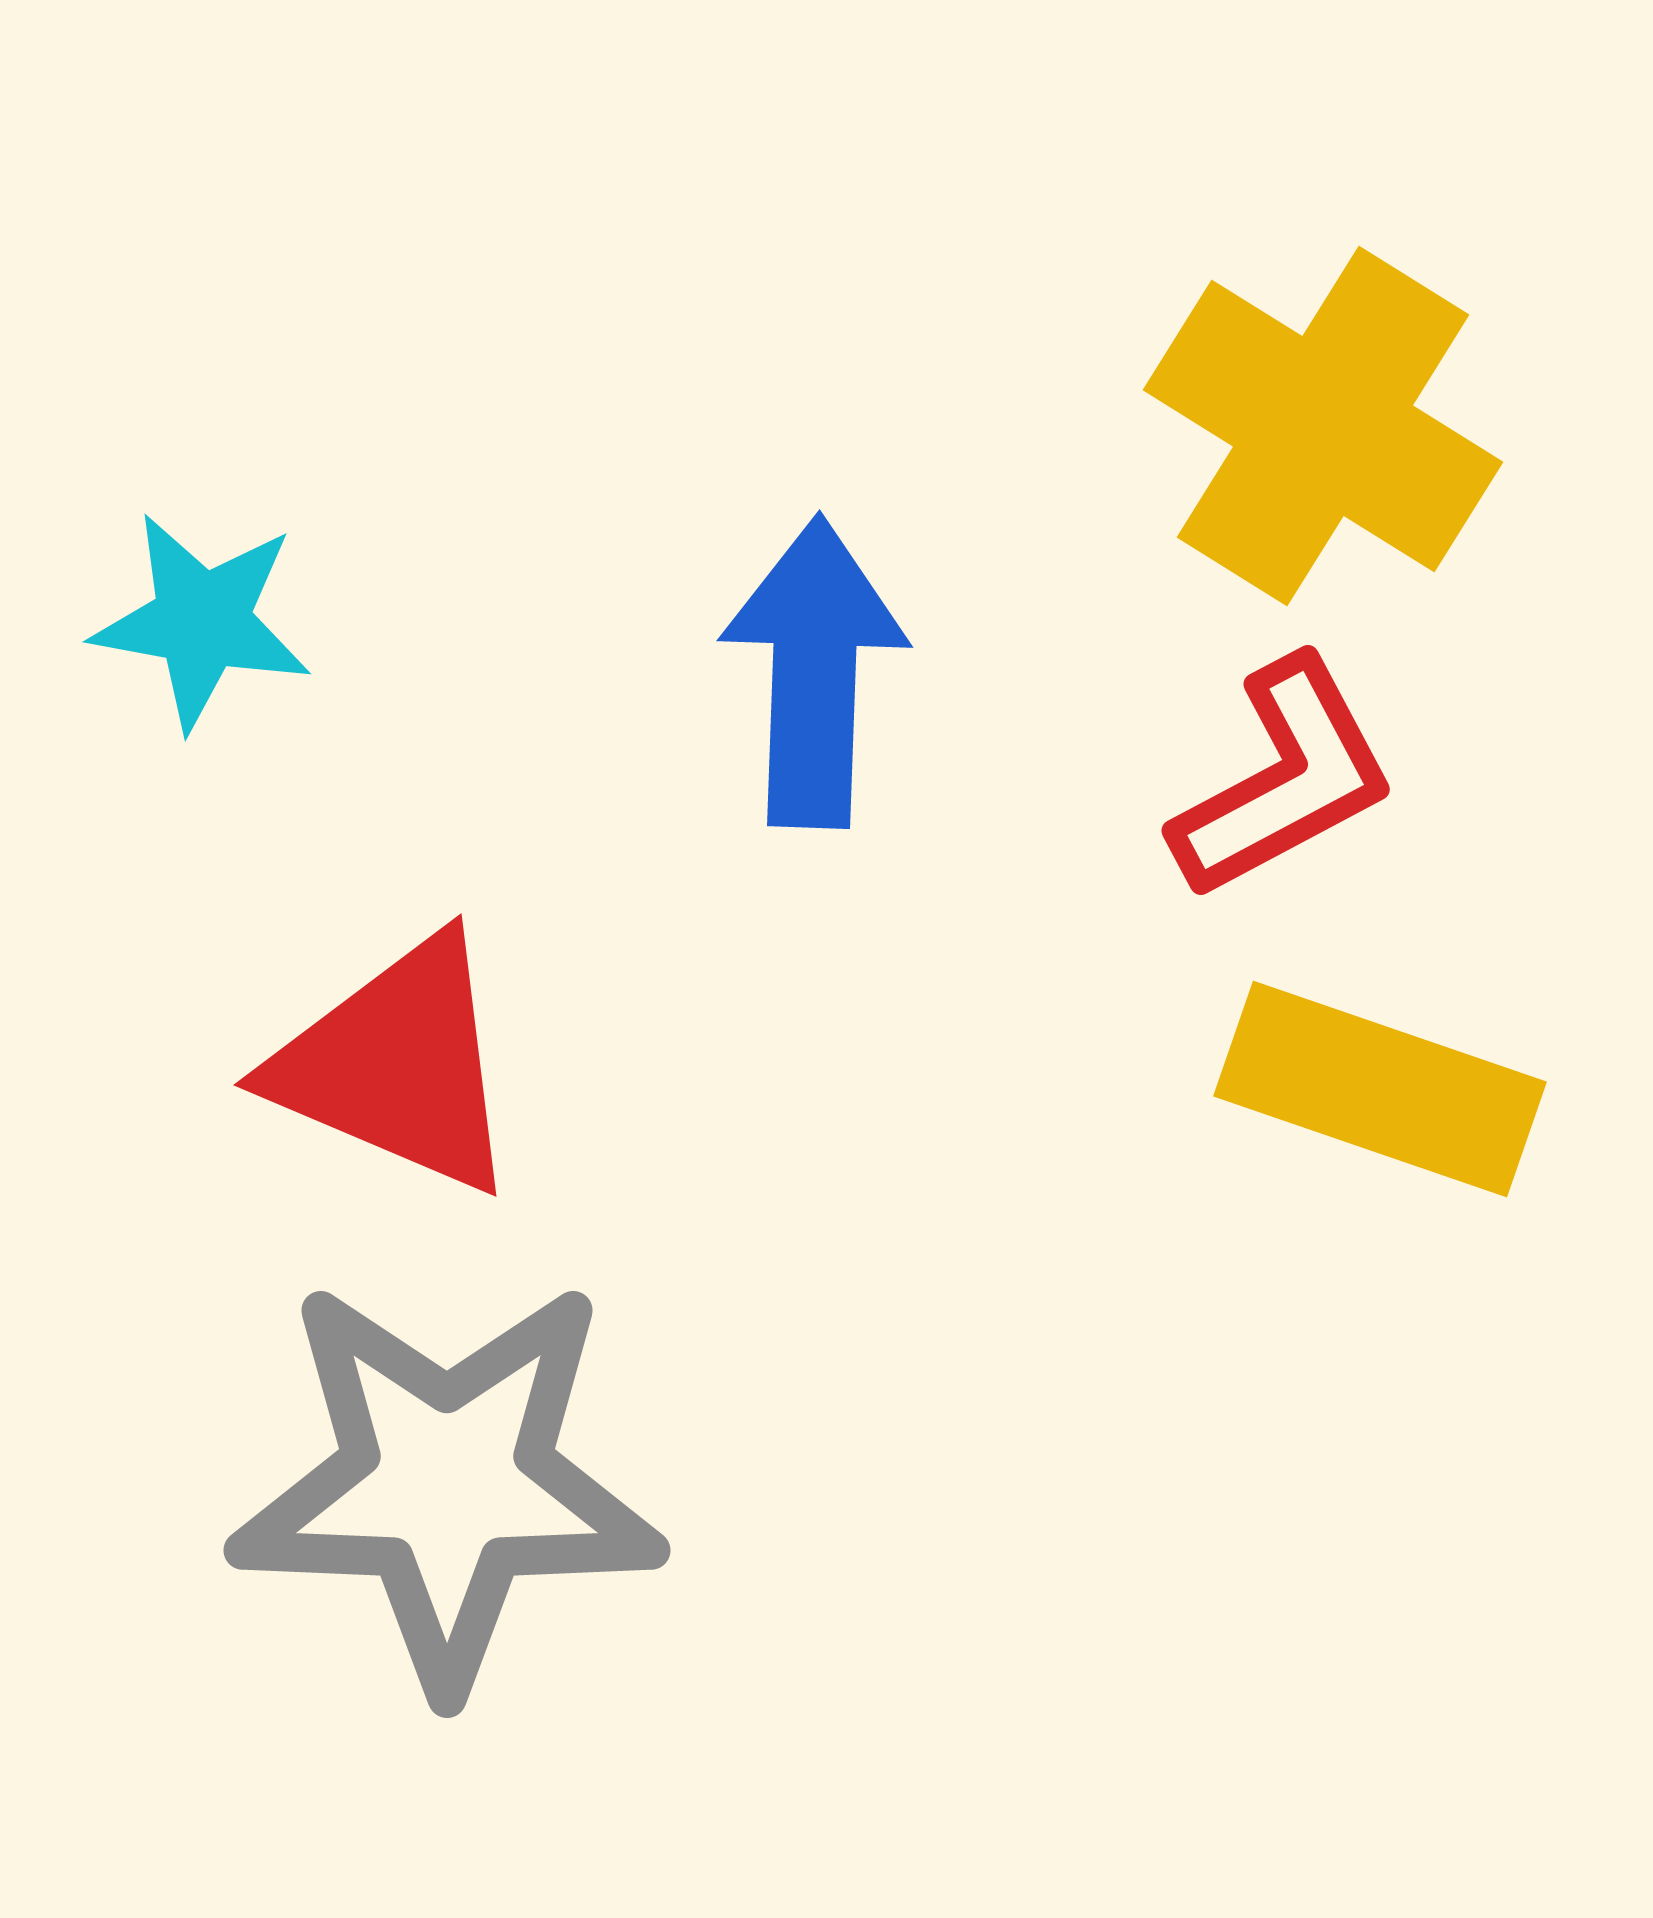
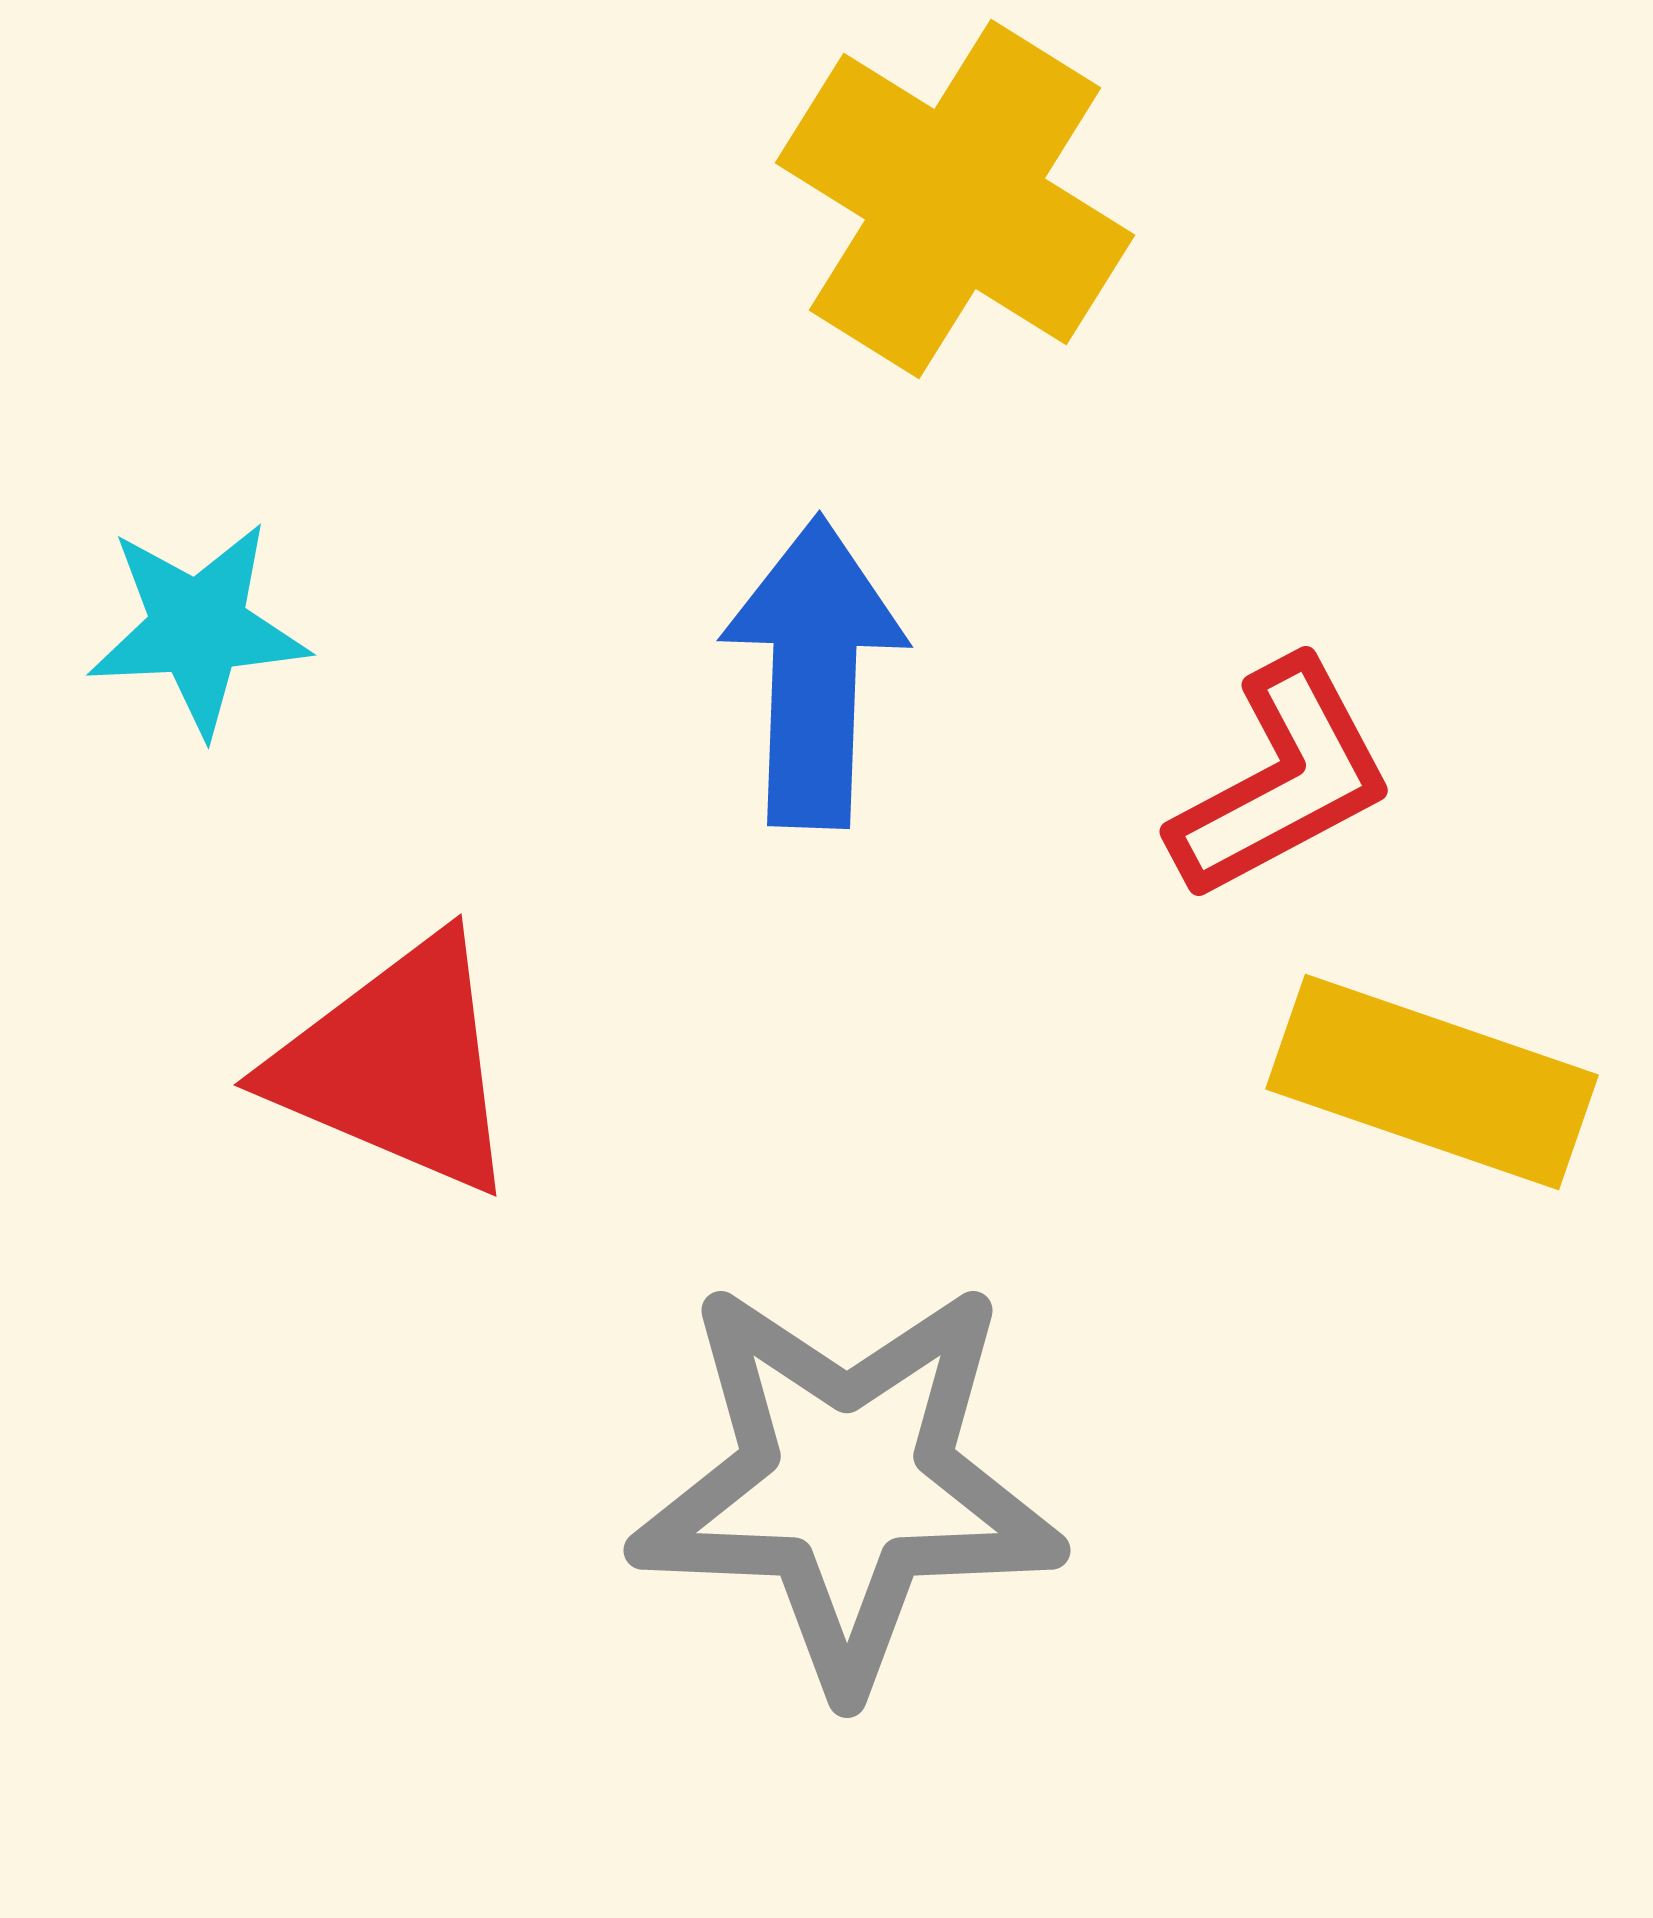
yellow cross: moved 368 px left, 227 px up
cyan star: moved 4 px left, 7 px down; rotated 13 degrees counterclockwise
red L-shape: moved 2 px left, 1 px down
yellow rectangle: moved 52 px right, 7 px up
gray star: moved 400 px right
